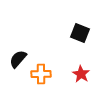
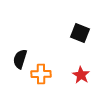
black semicircle: moved 2 px right; rotated 24 degrees counterclockwise
red star: moved 1 px down
